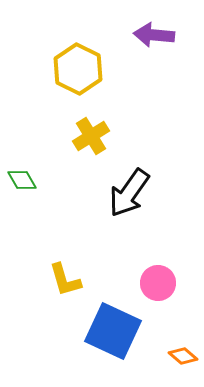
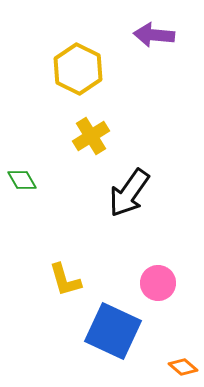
orange diamond: moved 11 px down
